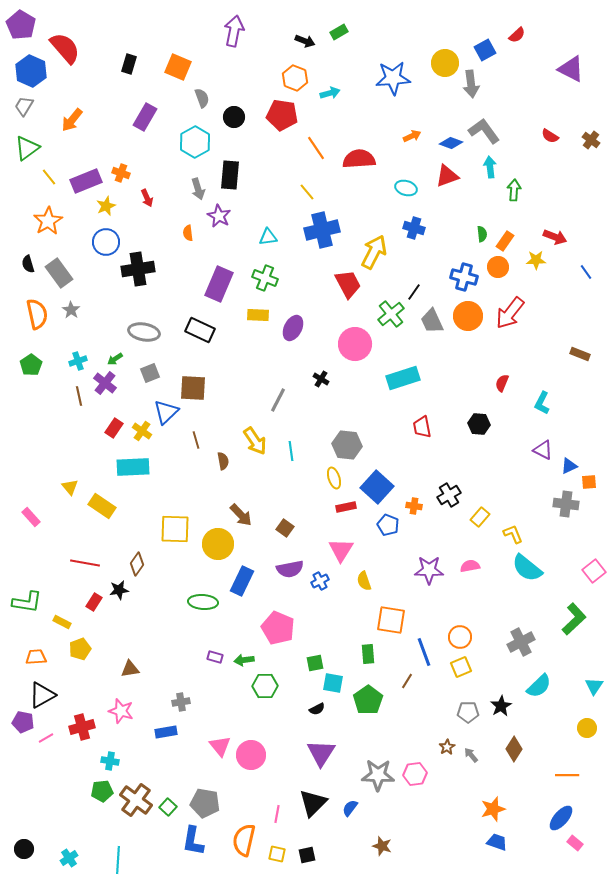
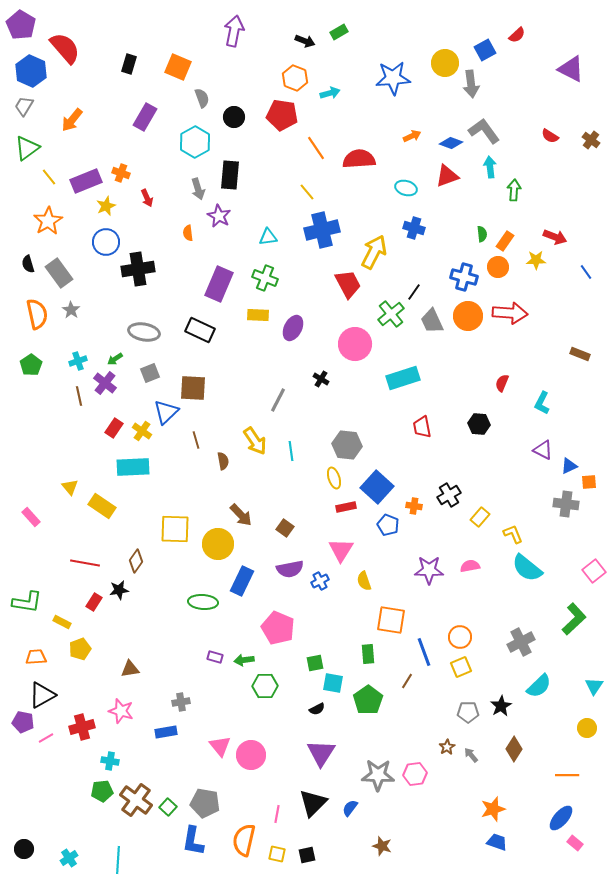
red arrow at (510, 313): rotated 124 degrees counterclockwise
brown diamond at (137, 564): moved 1 px left, 3 px up
